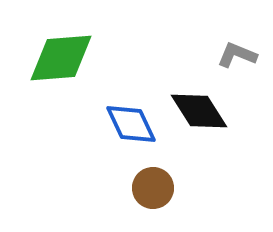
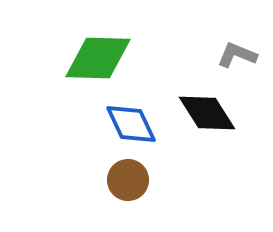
green diamond: moved 37 px right; rotated 6 degrees clockwise
black diamond: moved 8 px right, 2 px down
brown circle: moved 25 px left, 8 px up
